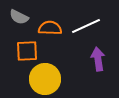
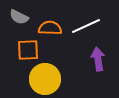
orange square: moved 1 px right, 1 px up
